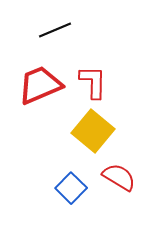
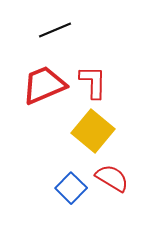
red trapezoid: moved 4 px right
red semicircle: moved 7 px left, 1 px down
